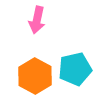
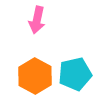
cyan pentagon: moved 5 px down
